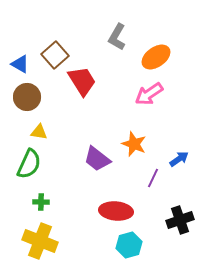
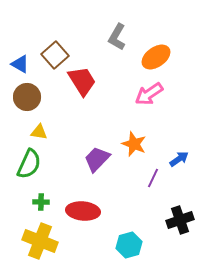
purple trapezoid: rotated 96 degrees clockwise
red ellipse: moved 33 px left
